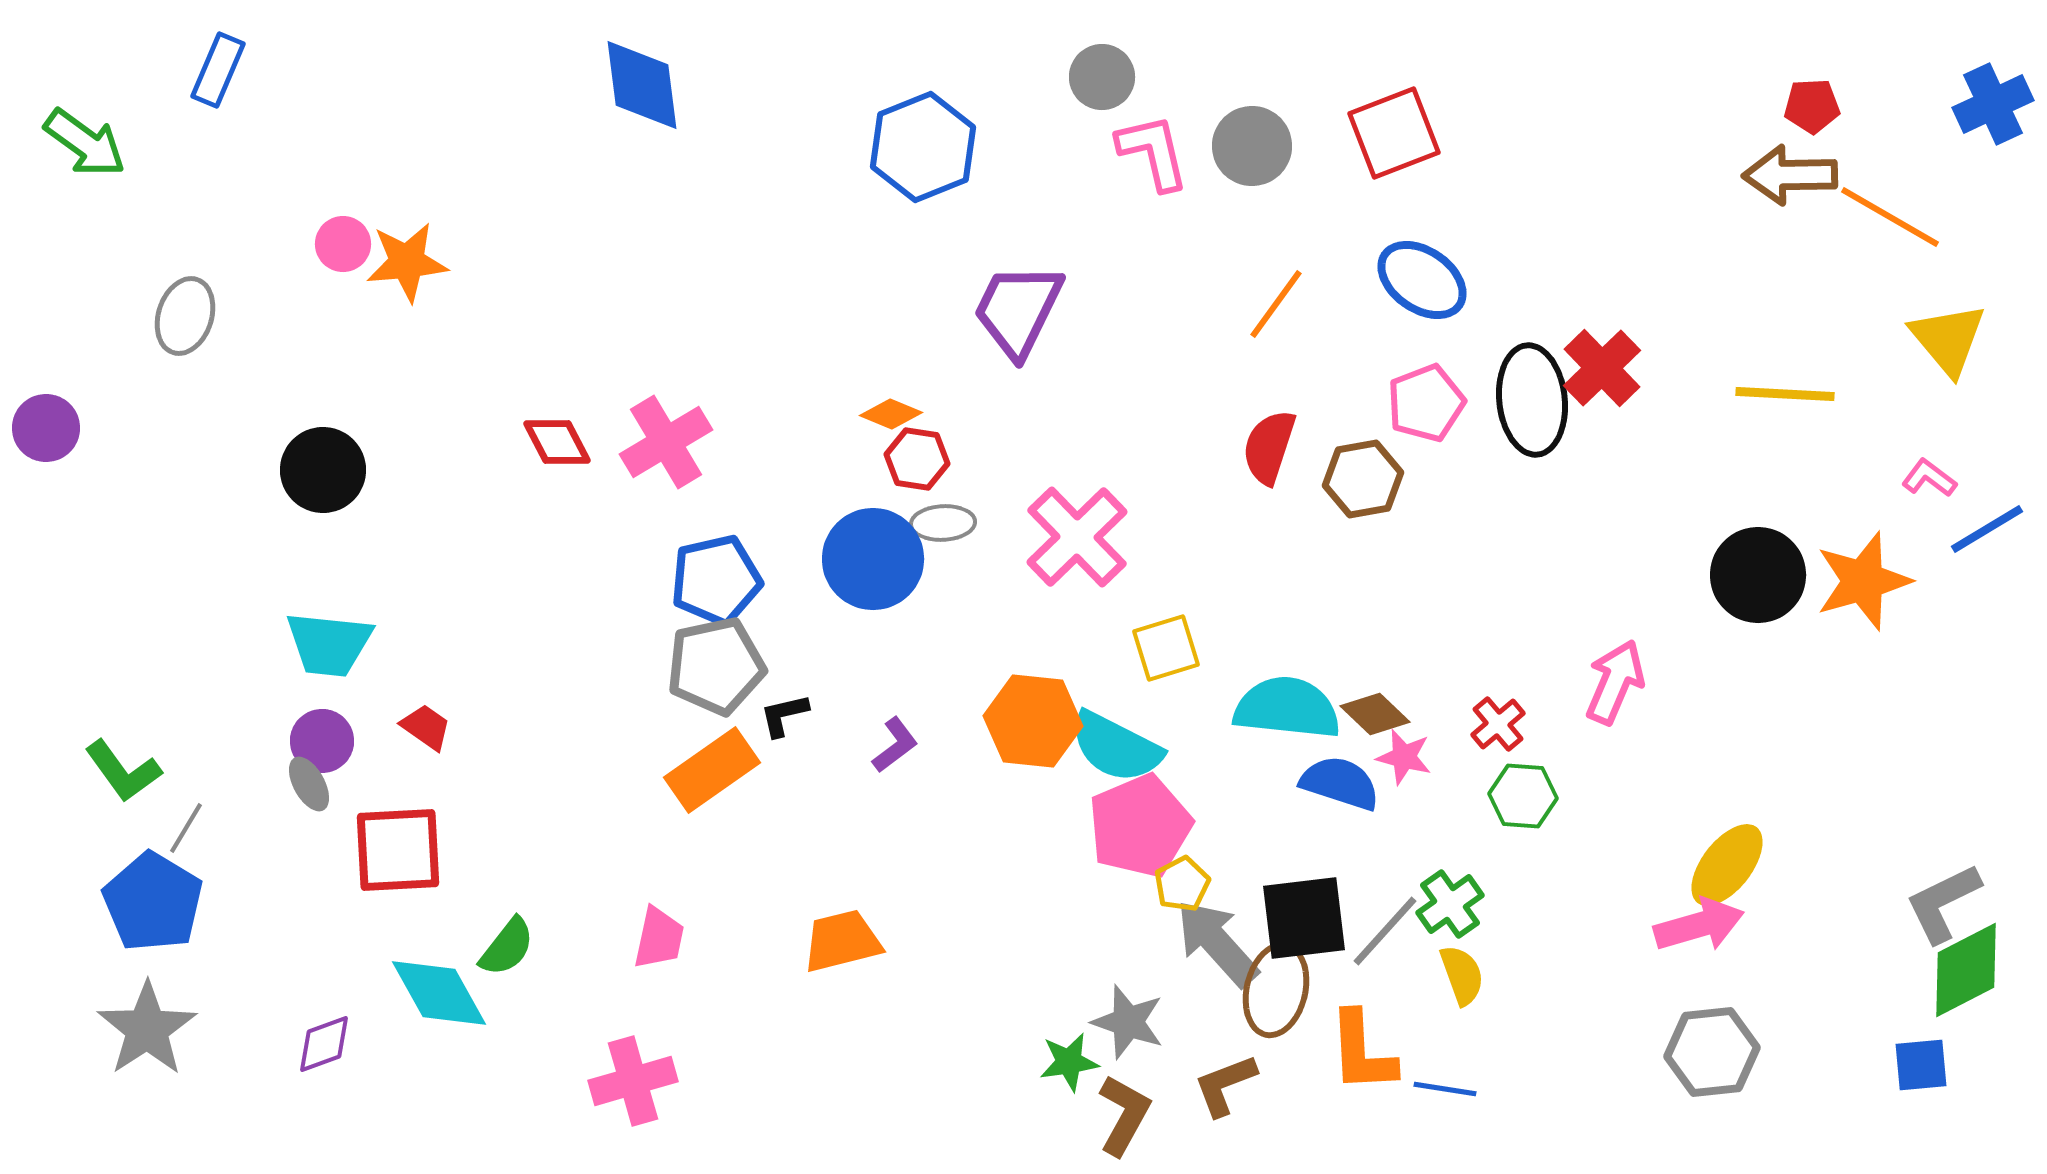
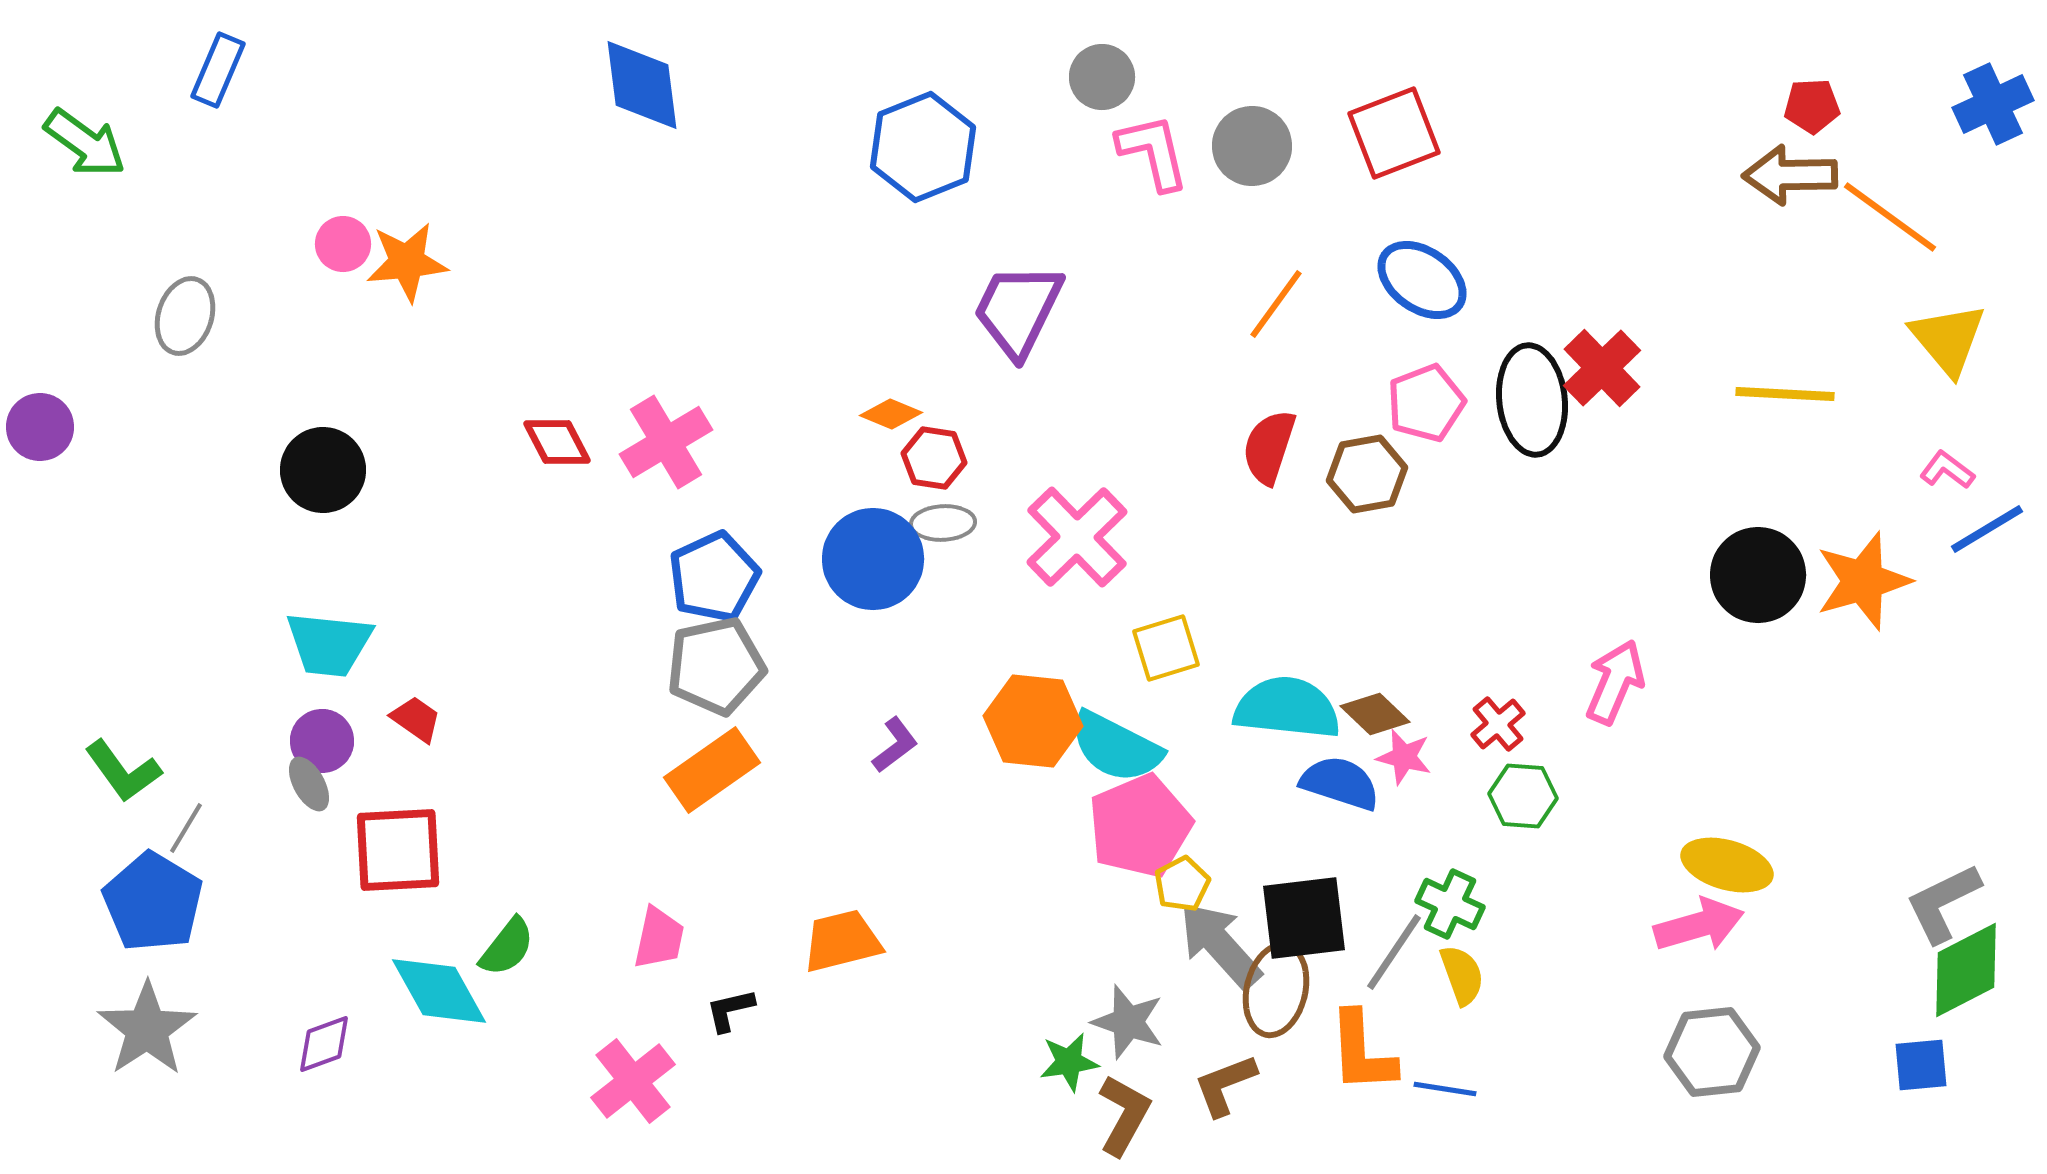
orange line at (1890, 217): rotated 6 degrees clockwise
purple circle at (46, 428): moved 6 px left, 1 px up
red hexagon at (917, 459): moved 17 px right, 1 px up
pink L-shape at (1929, 478): moved 18 px right, 8 px up
brown hexagon at (1363, 479): moved 4 px right, 5 px up
blue pentagon at (716, 580): moved 2 px left, 3 px up; rotated 12 degrees counterclockwise
black L-shape at (784, 715): moved 54 px left, 295 px down
red trapezoid at (426, 727): moved 10 px left, 8 px up
yellow ellipse at (1727, 865): rotated 68 degrees clockwise
green cross at (1450, 904): rotated 30 degrees counterclockwise
gray line at (1385, 931): moved 9 px right, 21 px down; rotated 8 degrees counterclockwise
gray arrow at (1217, 943): moved 3 px right, 2 px down
cyan diamond at (439, 993): moved 2 px up
pink cross at (633, 1081): rotated 22 degrees counterclockwise
